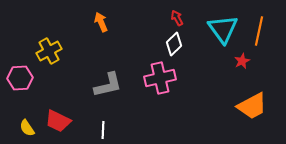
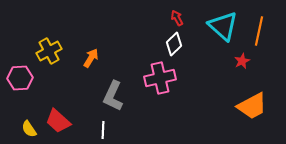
orange arrow: moved 10 px left, 36 px down; rotated 54 degrees clockwise
cyan triangle: moved 3 px up; rotated 12 degrees counterclockwise
gray L-shape: moved 5 px right, 11 px down; rotated 128 degrees clockwise
red trapezoid: rotated 16 degrees clockwise
yellow semicircle: moved 2 px right, 1 px down
